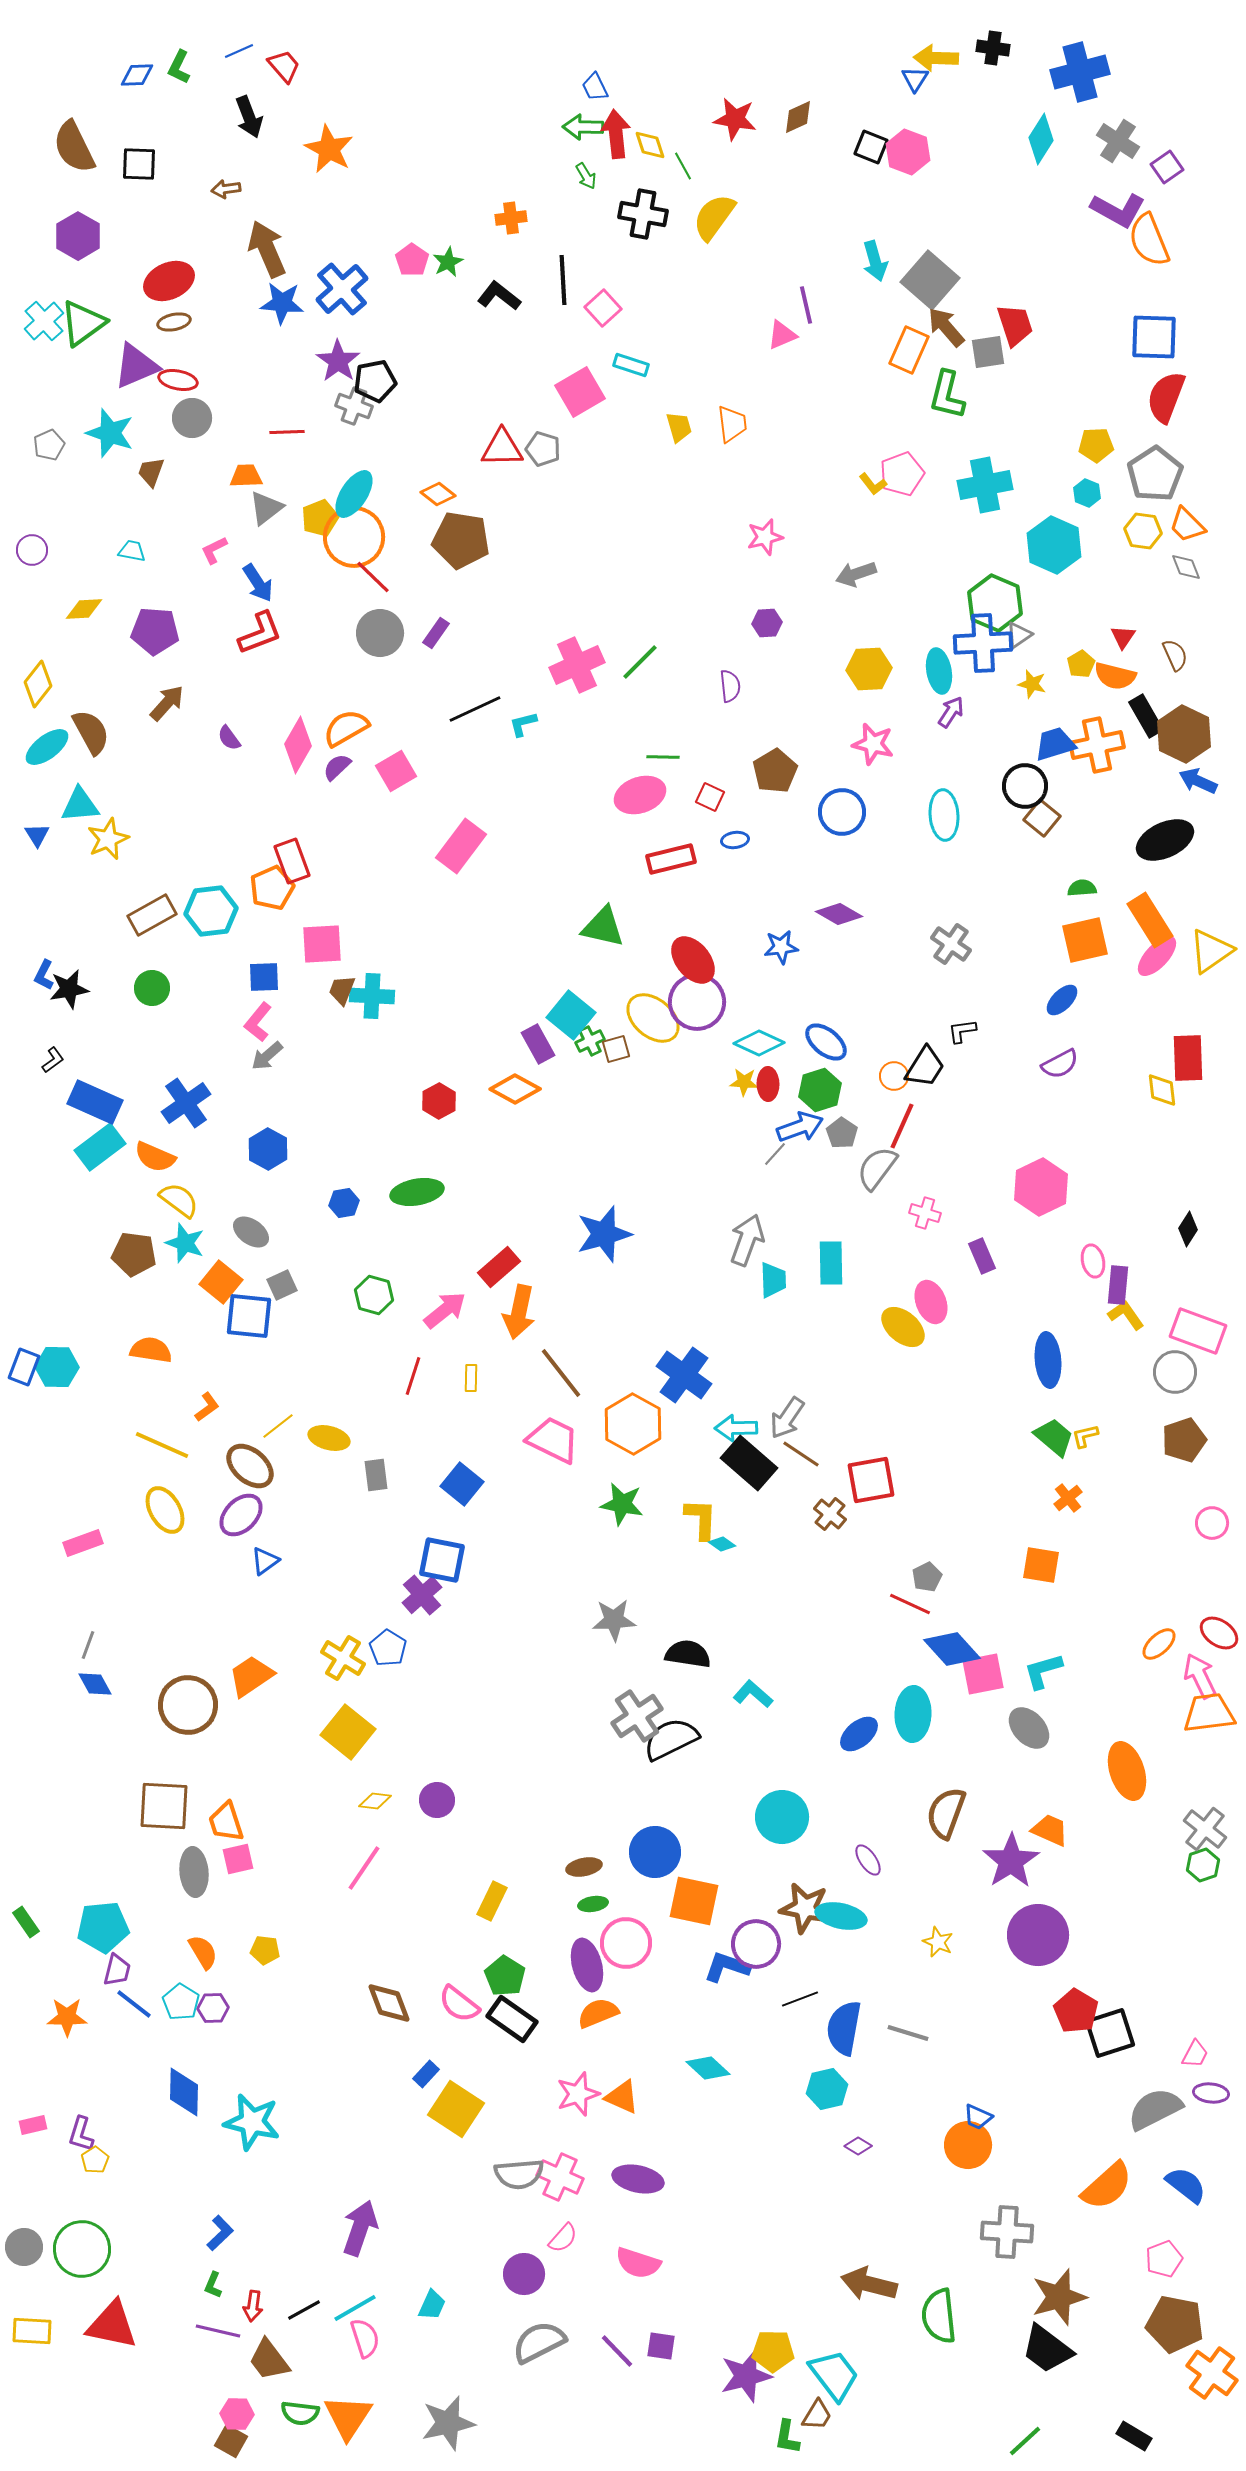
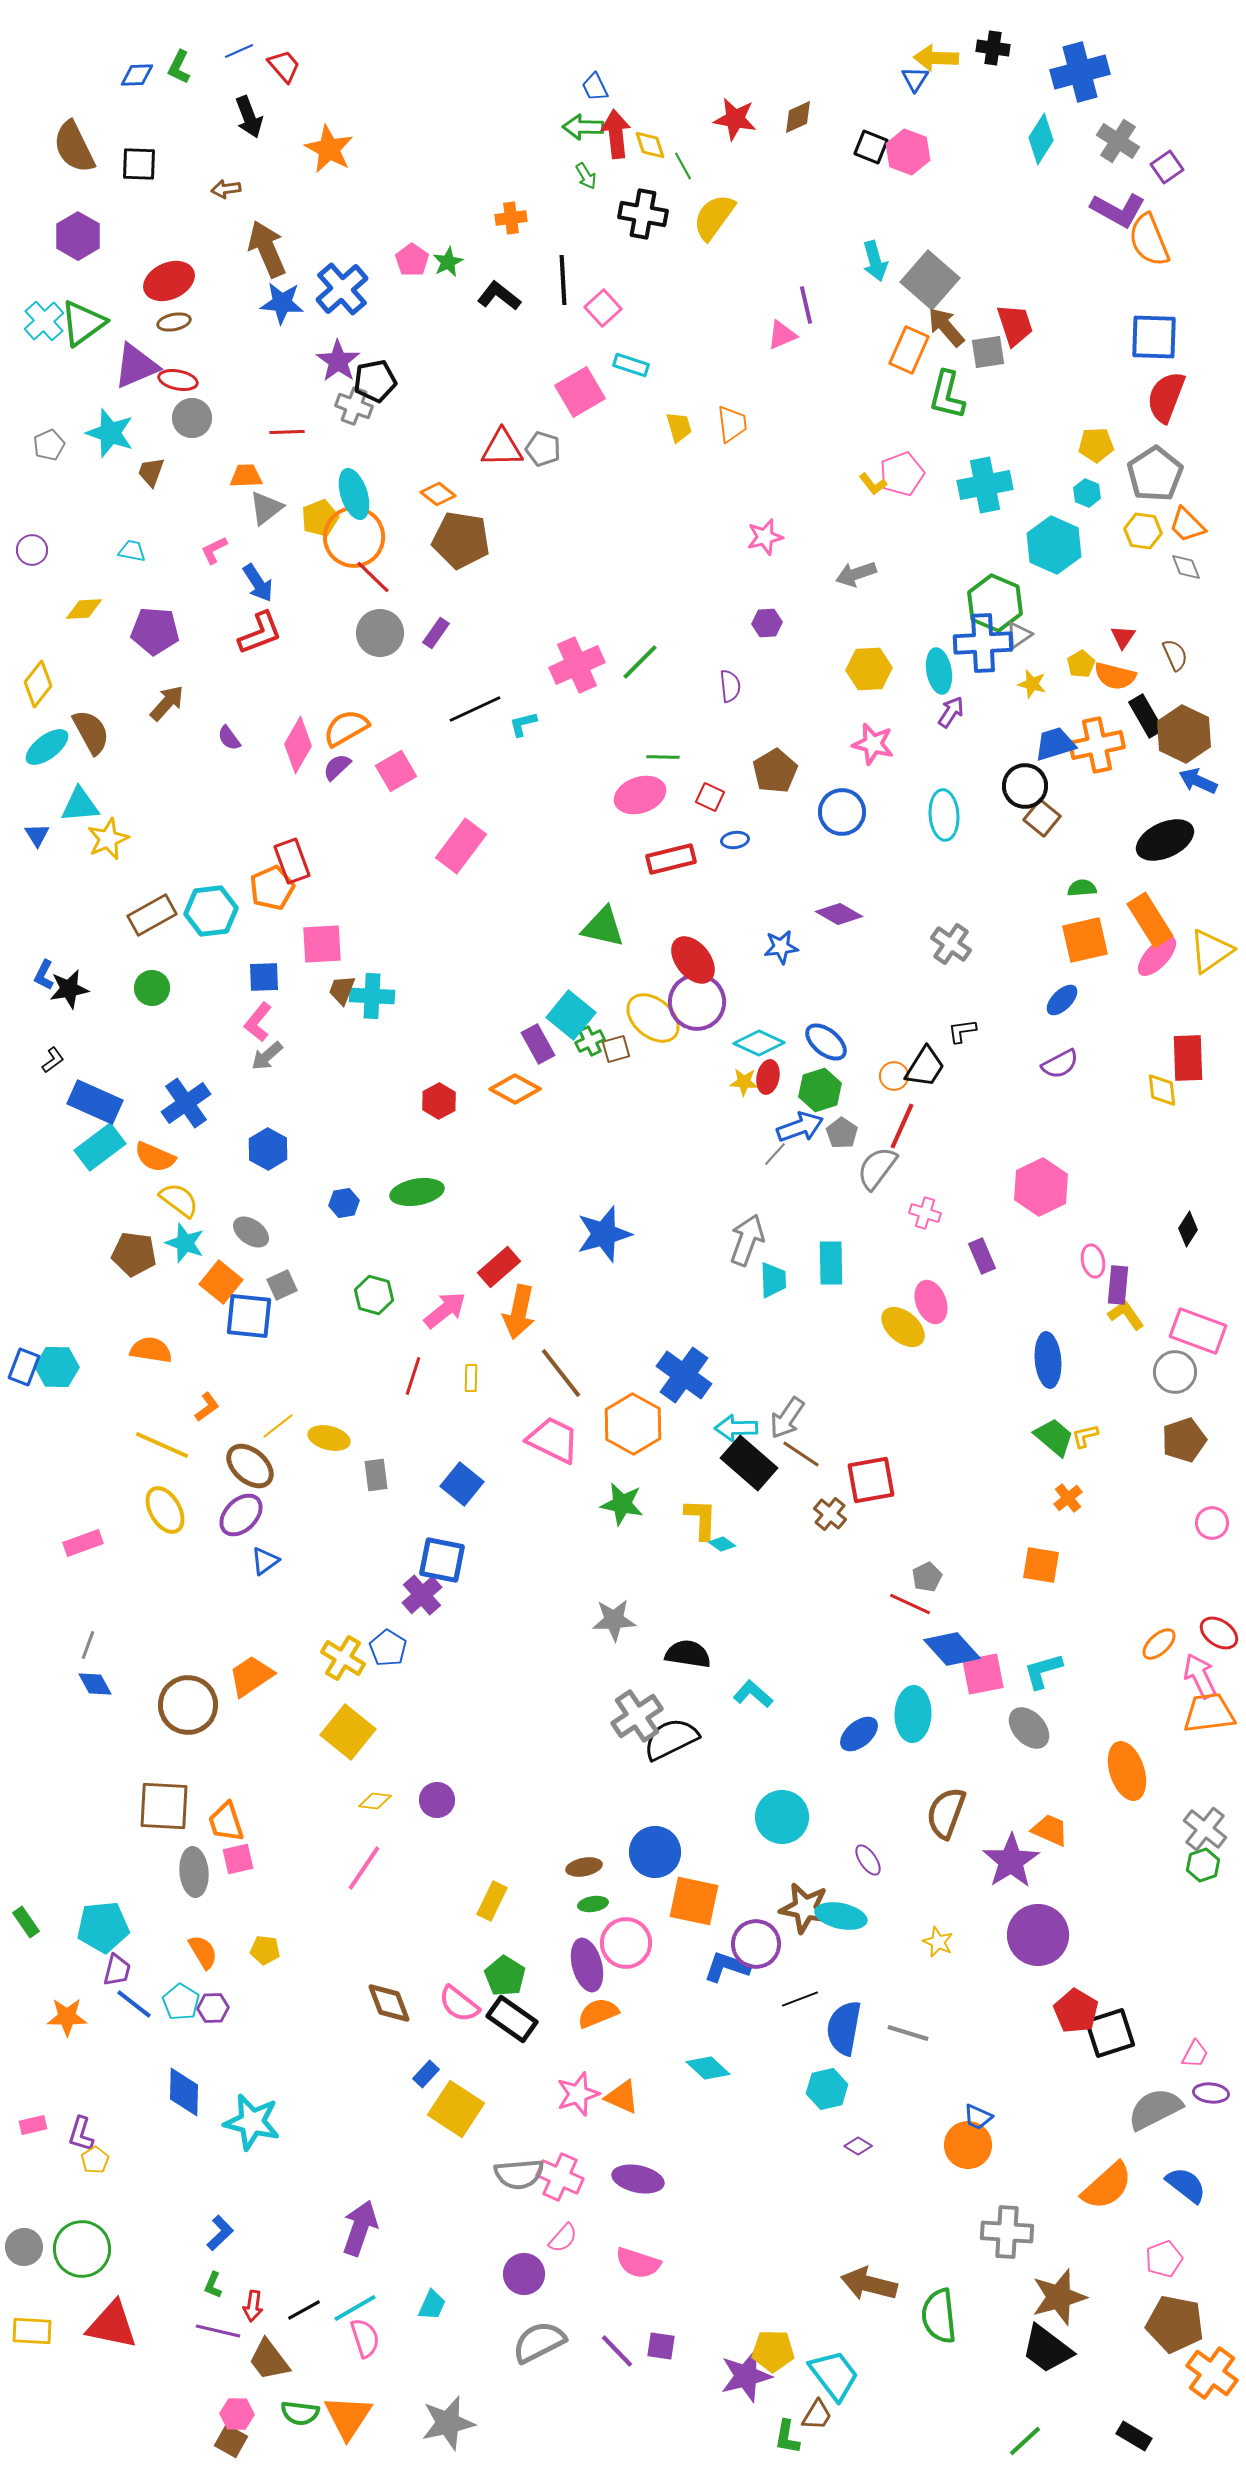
cyan ellipse at (354, 494): rotated 51 degrees counterclockwise
red ellipse at (768, 1084): moved 7 px up; rotated 12 degrees clockwise
